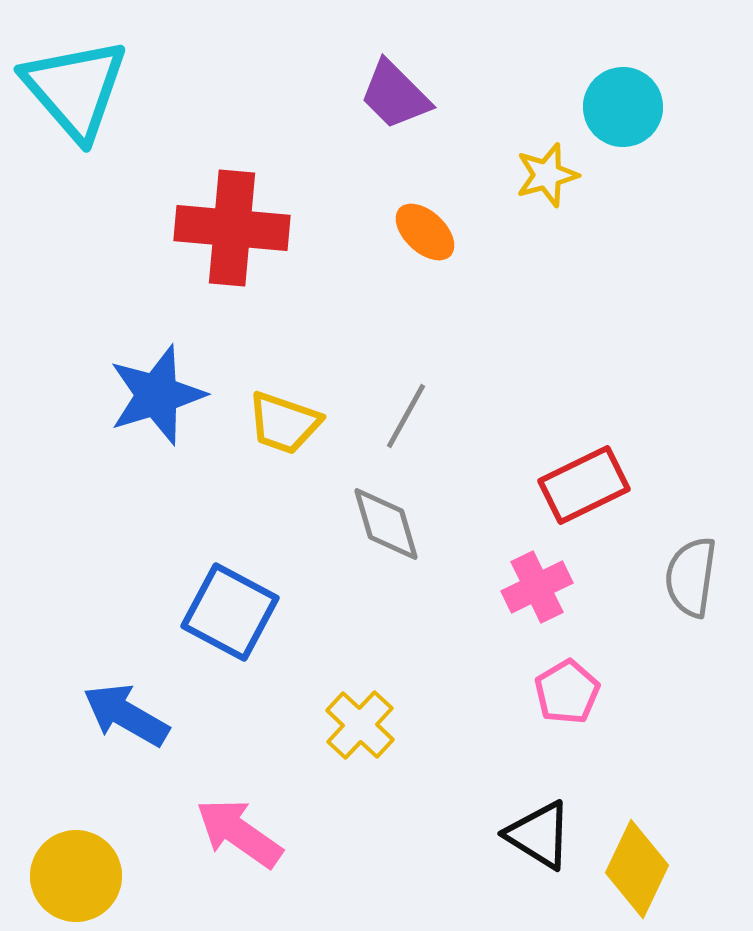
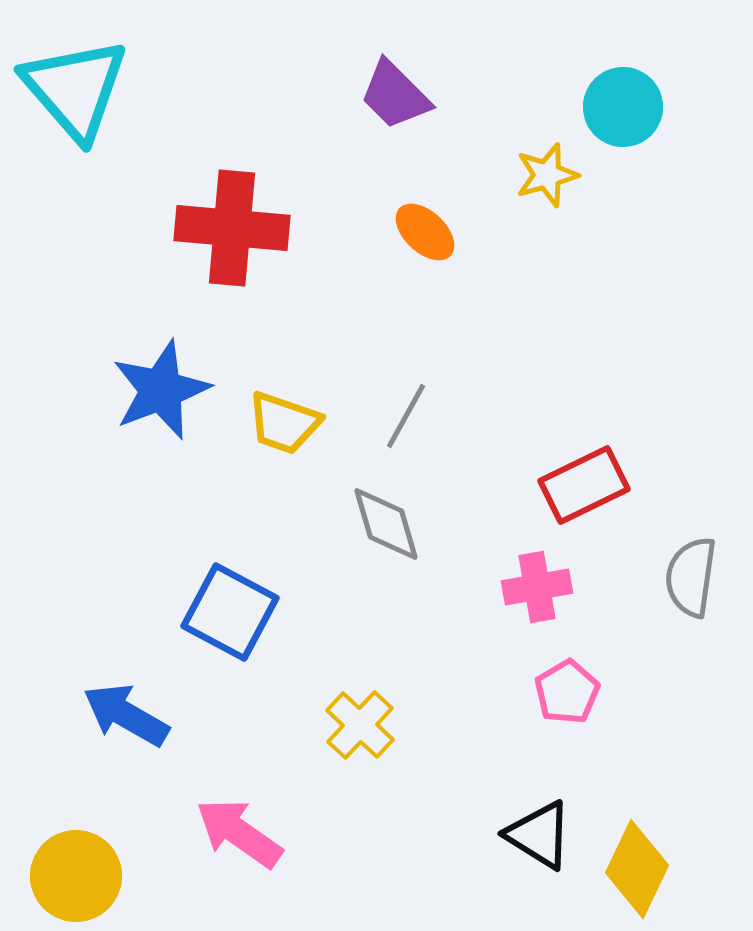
blue star: moved 4 px right, 5 px up; rotated 4 degrees counterclockwise
pink cross: rotated 16 degrees clockwise
